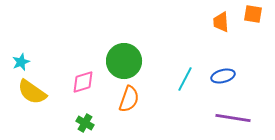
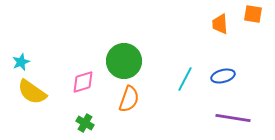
orange trapezoid: moved 1 px left, 2 px down
